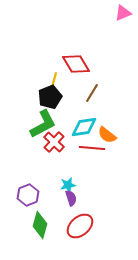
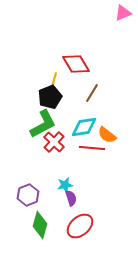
cyan star: moved 3 px left
